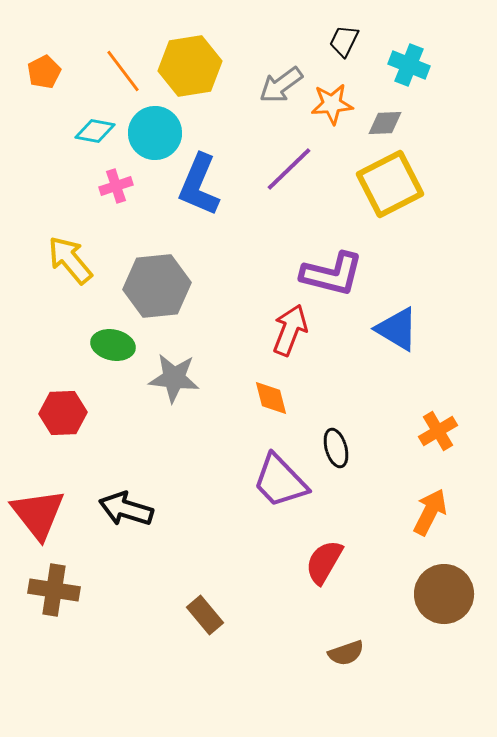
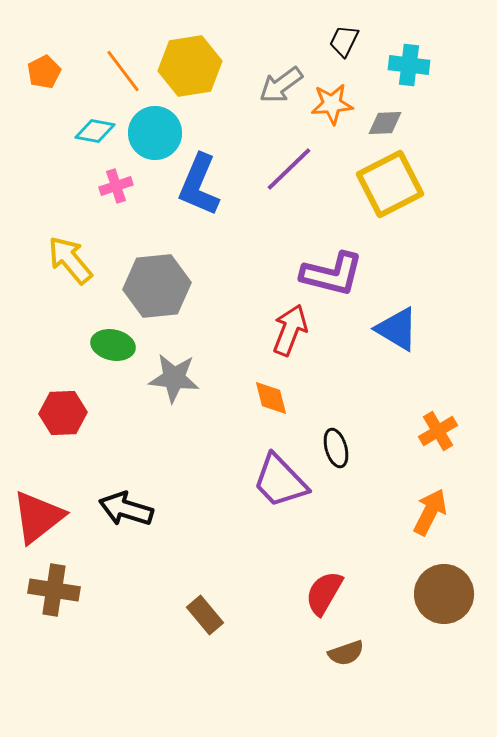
cyan cross: rotated 15 degrees counterclockwise
red triangle: moved 3 px down; rotated 30 degrees clockwise
red semicircle: moved 31 px down
